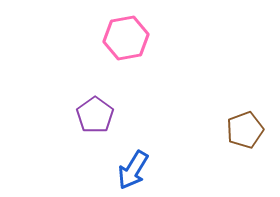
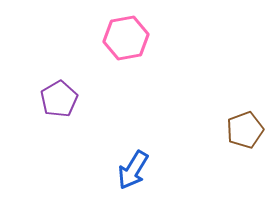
purple pentagon: moved 36 px left, 16 px up; rotated 6 degrees clockwise
